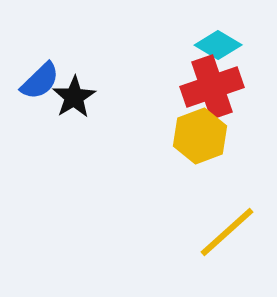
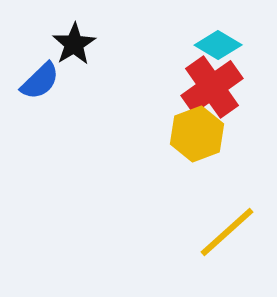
red cross: rotated 16 degrees counterclockwise
black star: moved 53 px up
yellow hexagon: moved 3 px left, 2 px up
